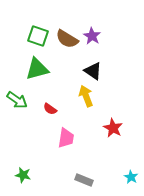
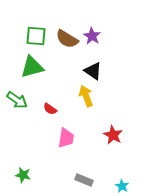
green square: moved 2 px left; rotated 15 degrees counterclockwise
green triangle: moved 5 px left, 2 px up
red star: moved 7 px down
cyan star: moved 9 px left, 9 px down
